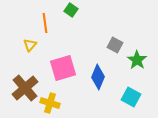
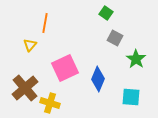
green square: moved 35 px right, 3 px down
orange line: rotated 18 degrees clockwise
gray square: moved 7 px up
green star: moved 1 px left, 1 px up
pink square: moved 2 px right; rotated 8 degrees counterclockwise
blue diamond: moved 2 px down
cyan square: rotated 24 degrees counterclockwise
